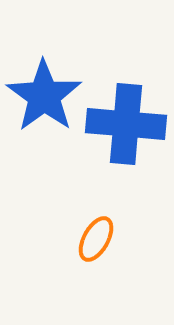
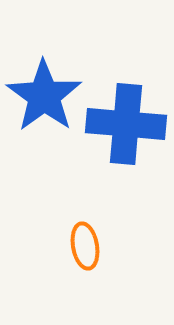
orange ellipse: moved 11 px left, 7 px down; rotated 39 degrees counterclockwise
